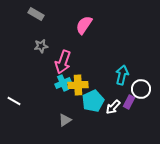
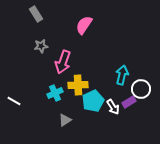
gray rectangle: rotated 28 degrees clockwise
cyan cross: moved 8 px left, 10 px down
purple rectangle: rotated 32 degrees clockwise
white arrow: rotated 77 degrees counterclockwise
